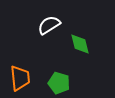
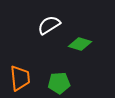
green diamond: rotated 60 degrees counterclockwise
green pentagon: rotated 20 degrees counterclockwise
